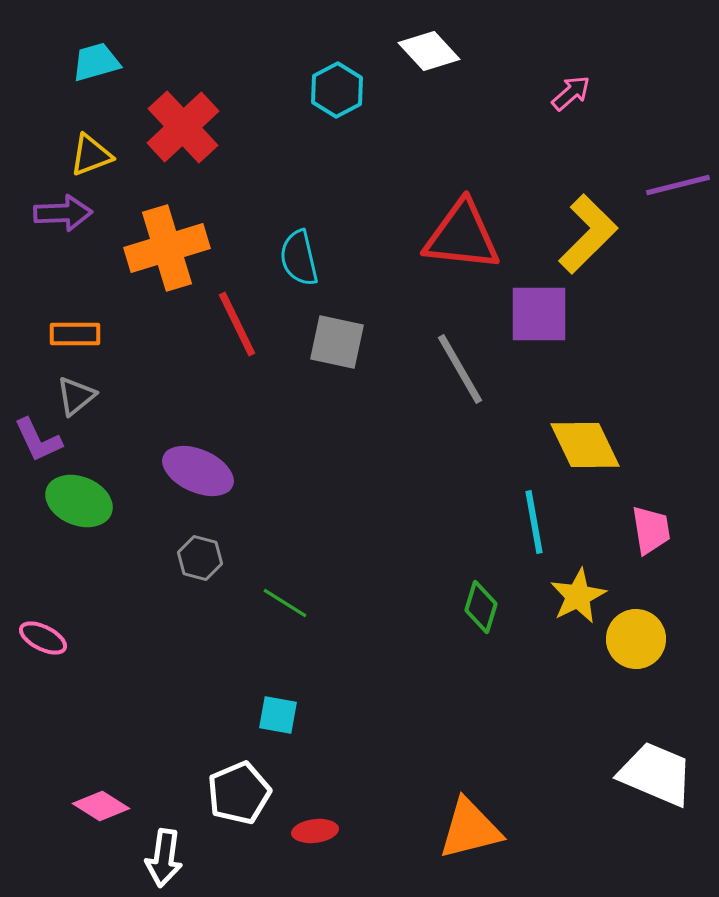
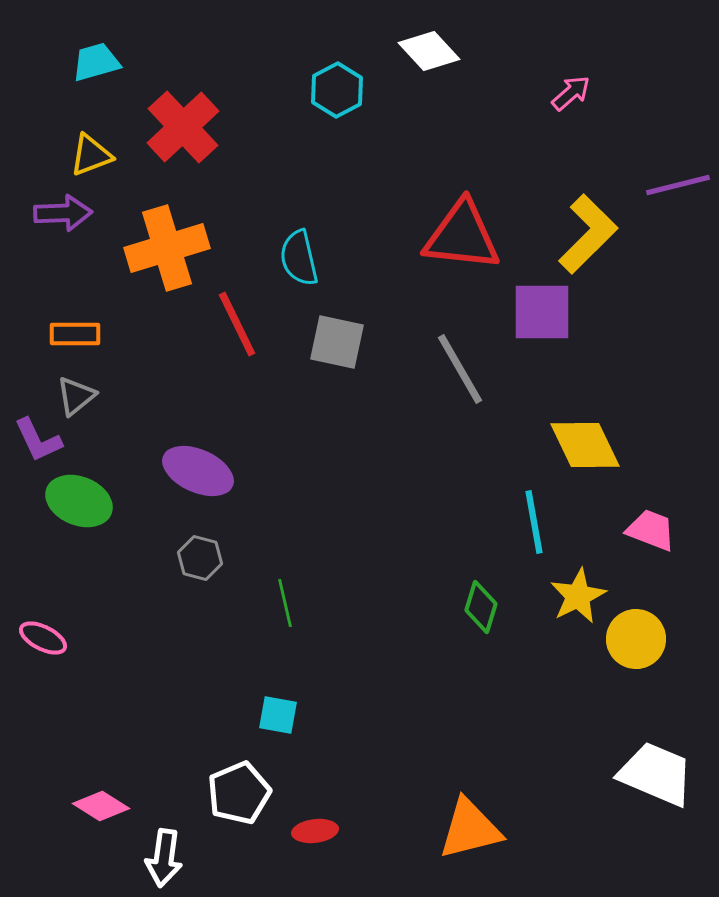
purple square: moved 3 px right, 2 px up
pink trapezoid: rotated 60 degrees counterclockwise
green line: rotated 45 degrees clockwise
